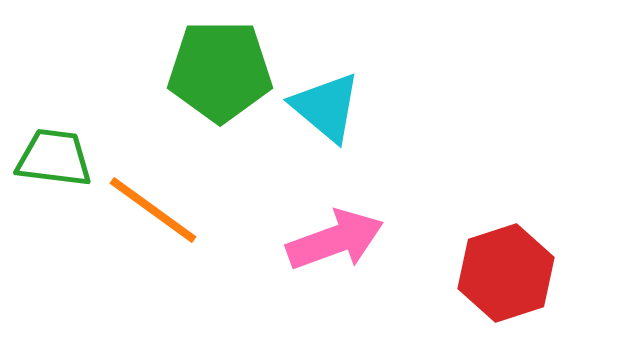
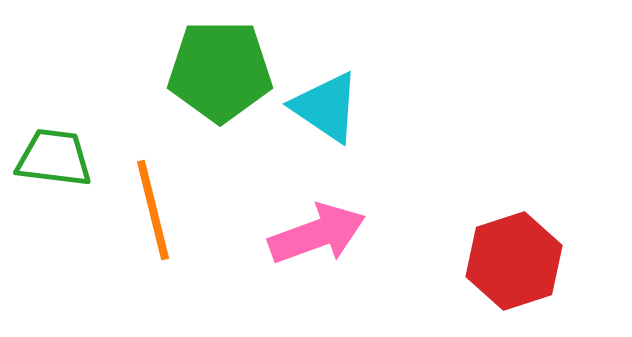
cyan triangle: rotated 6 degrees counterclockwise
orange line: rotated 40 degrees clockwise
pink arrow: moved 18 px left, 6 px up
red hexagon: moved 8 px right, 12 px up
